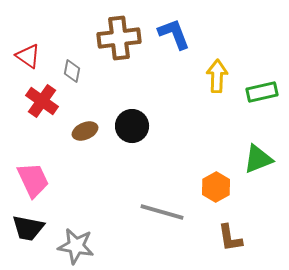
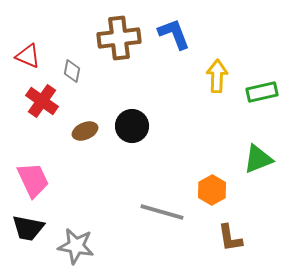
red triangle: rotated 12 degrees counterclockwise
orange hexagon: moved 4 px left, 3 px down
